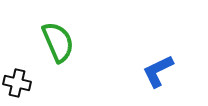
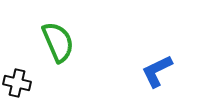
blue L-shape: moved 1 px left
